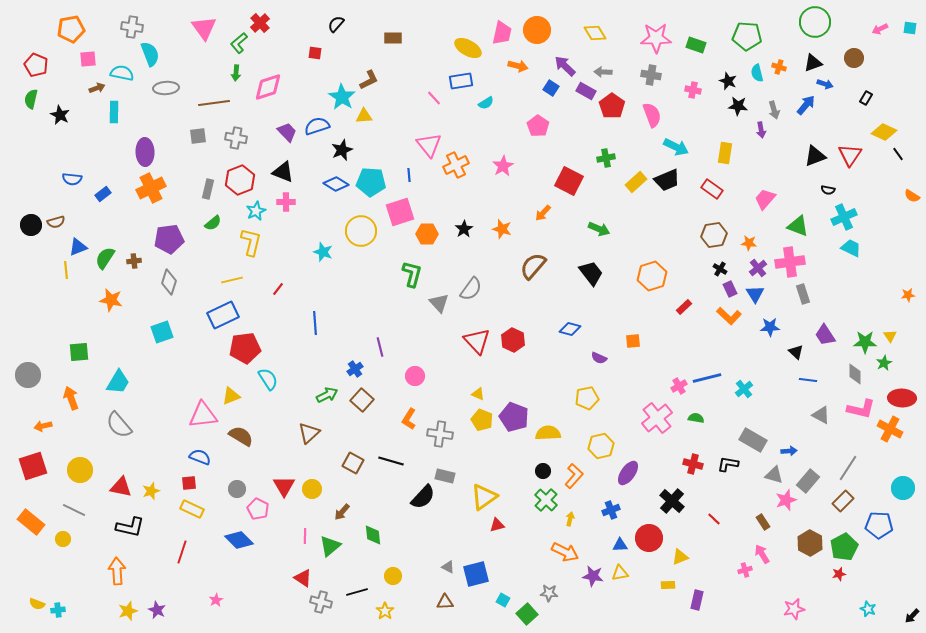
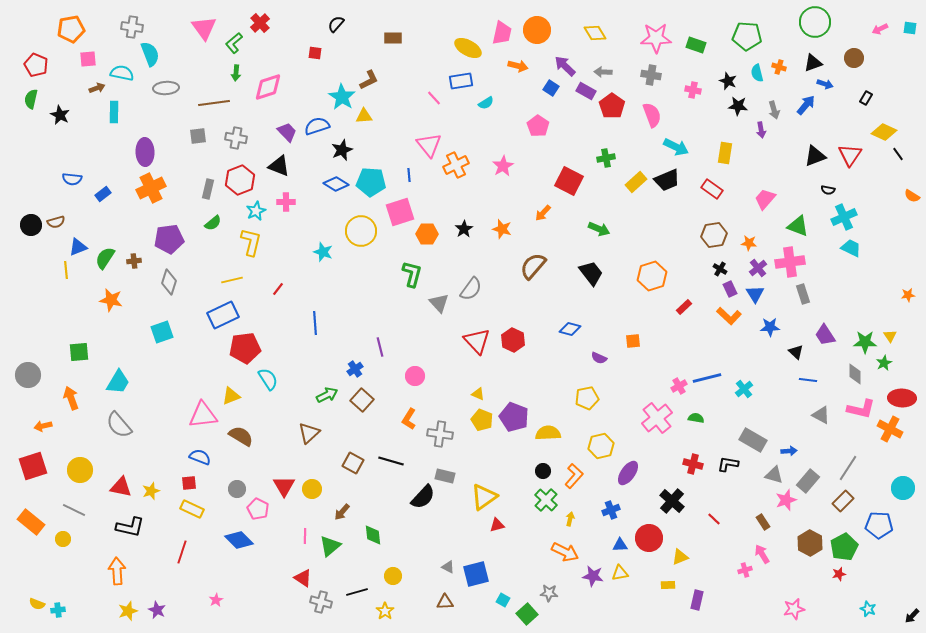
green L-shape at (239, 43): moved 5 px left
black triangle at (283, 172): moved 4 px left, 6 px up
